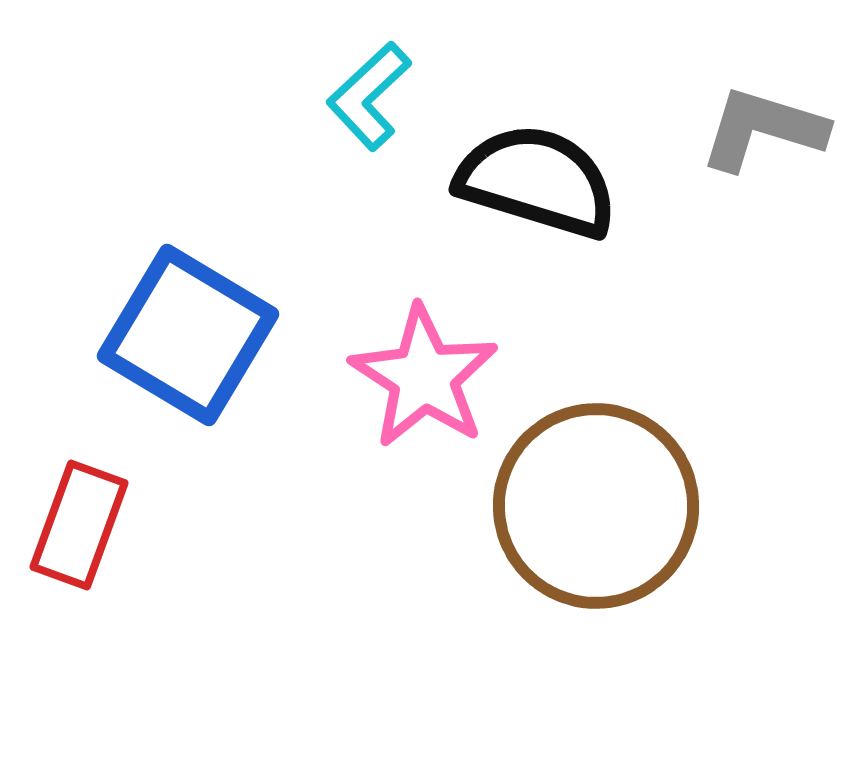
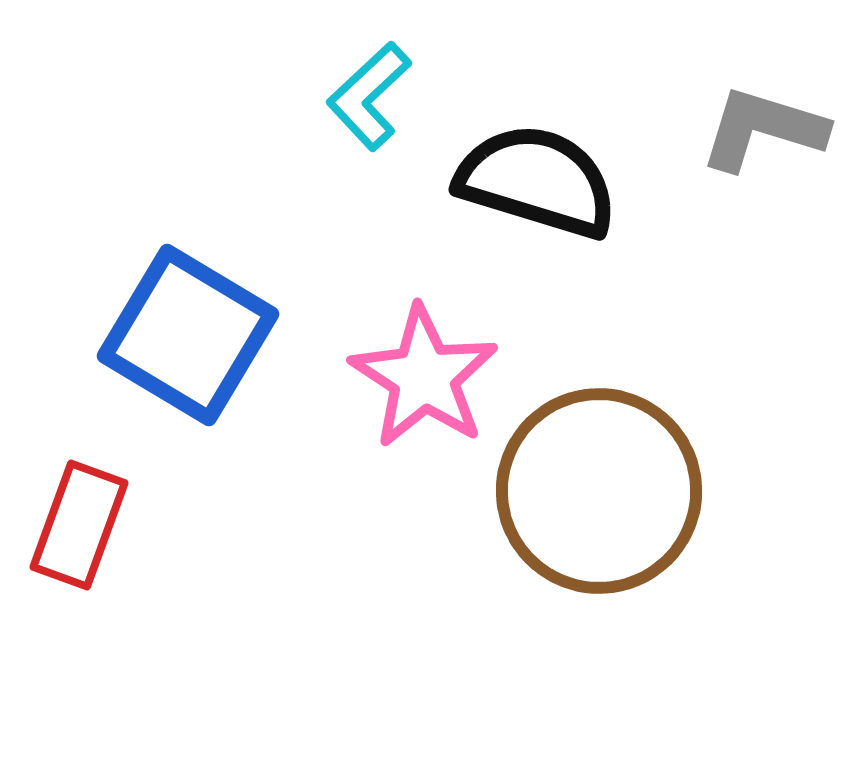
brown circle: moved 3 px right, 15 px up
